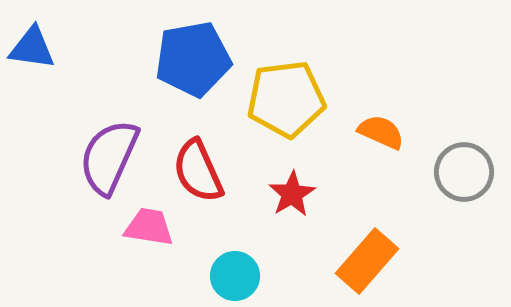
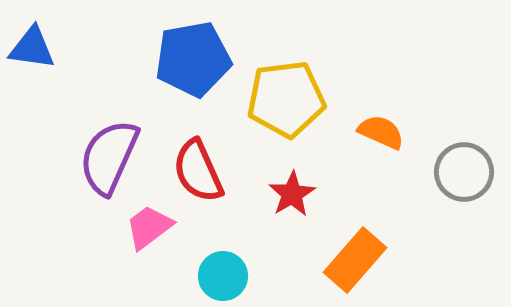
pink trapezoid: rotated 46 degrees counterclockwise
orange rectangle: moved 12 px left, 1 px up
cyan circle: moved 12 px left
